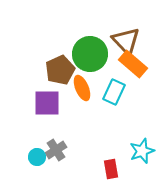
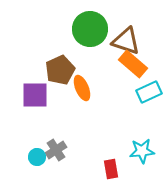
brown triangle: rotated 28 degrees counterclockwise
green circle: moved 25 px up
cyan rectangle: moved 35 px right; rotated 40 degrees clockwise
purple square: moved 12 px left, 8 px up
cyan star: rotated 15 degrees clockwise
